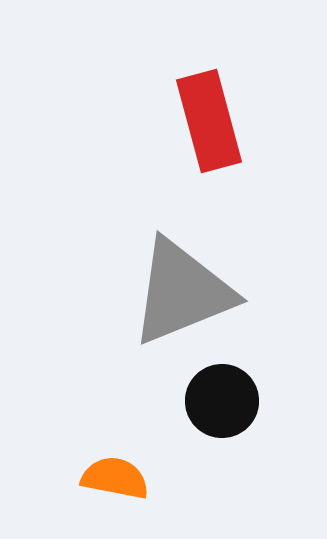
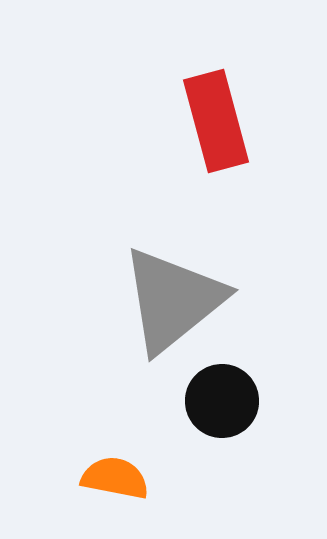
red rectangle: moved 7 px right
gray triangle: moved 9 px left, 8 px down; rotated 17 degrees counterclockwise
